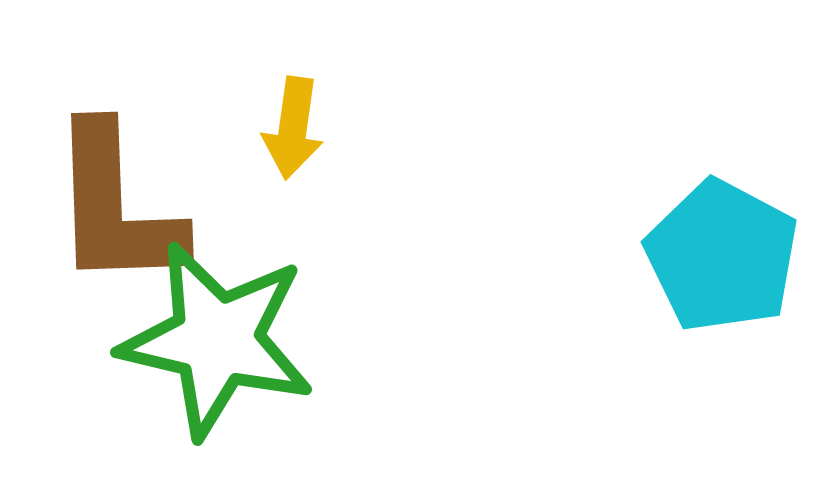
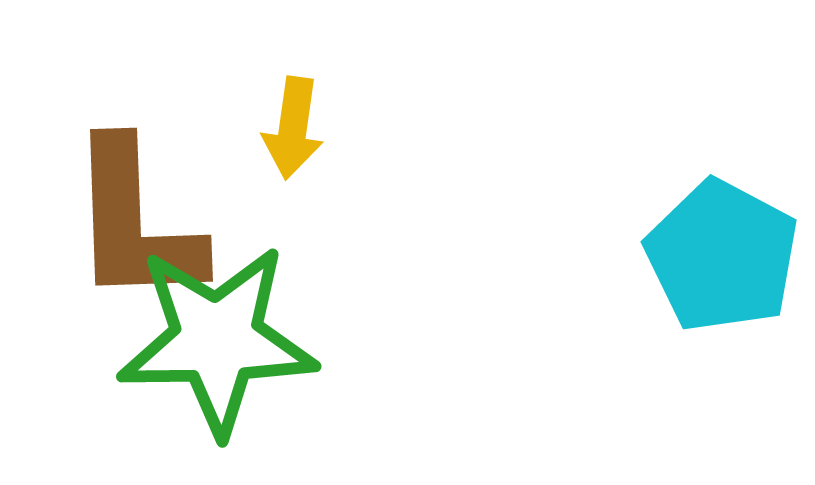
brown L-shape: moved 19 px right, 16 px down
green star: rotated 14 degrees counterclockwise
